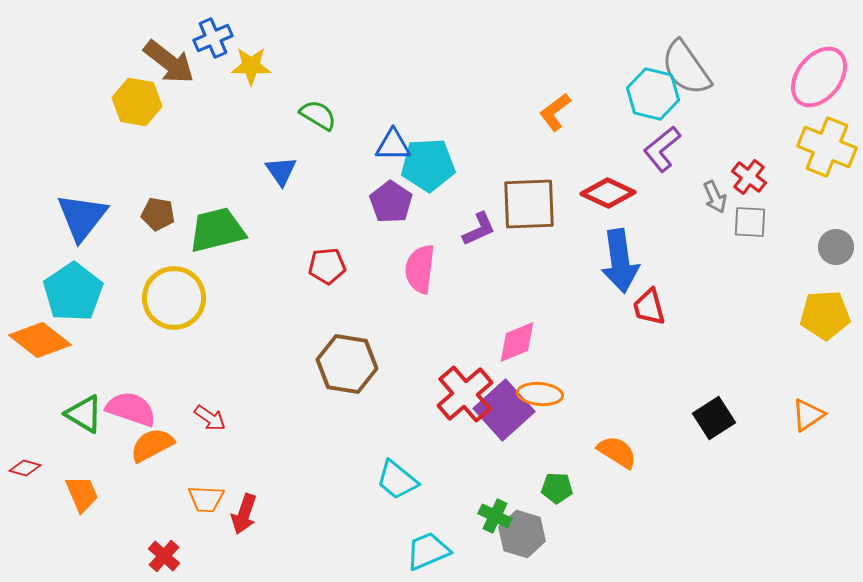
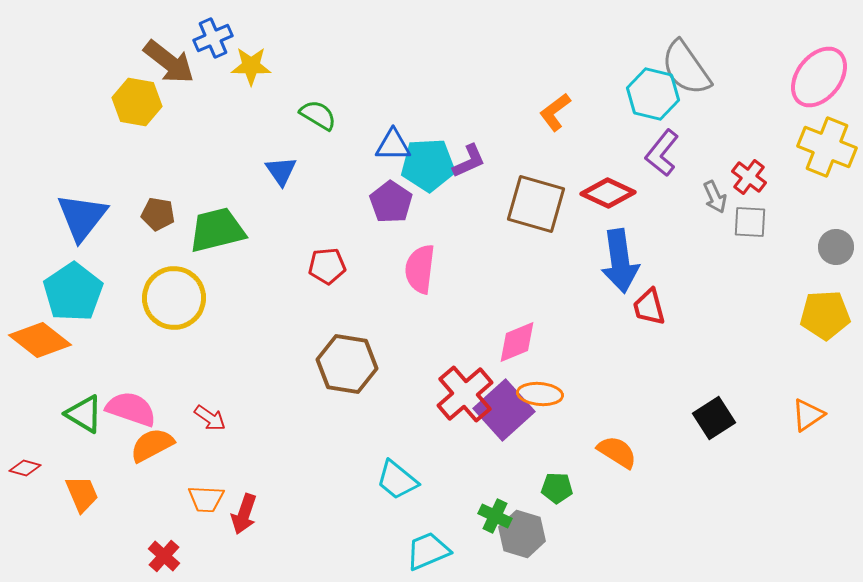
purple L-shape at (662, 149): moved 4 px down; rotated 12 degrees counterclockwise
brown square at (529, 204): moved 7 px right; rotated 18 degrees clockwise
purple L-shape at (479, 229): moved 10 px left, 68 px up
